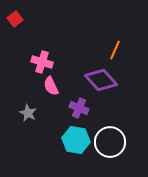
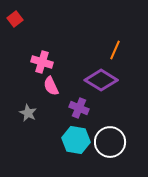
purple diamond: rotated 16 degrees counterclockwise
